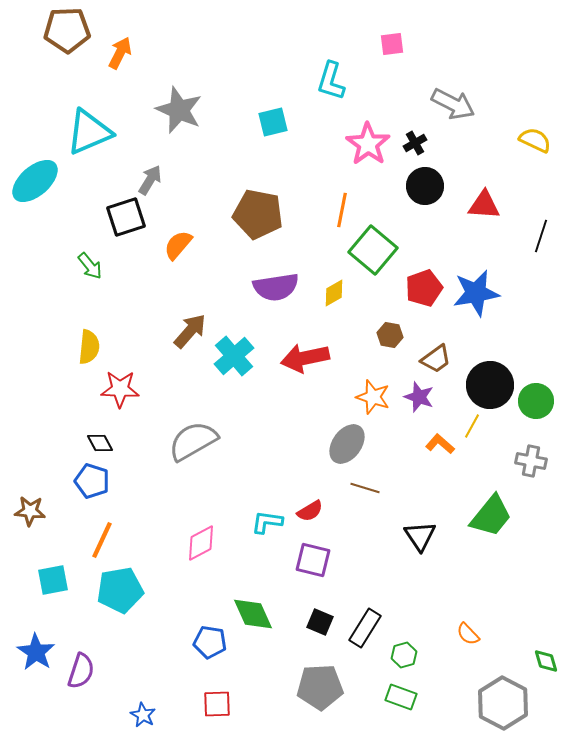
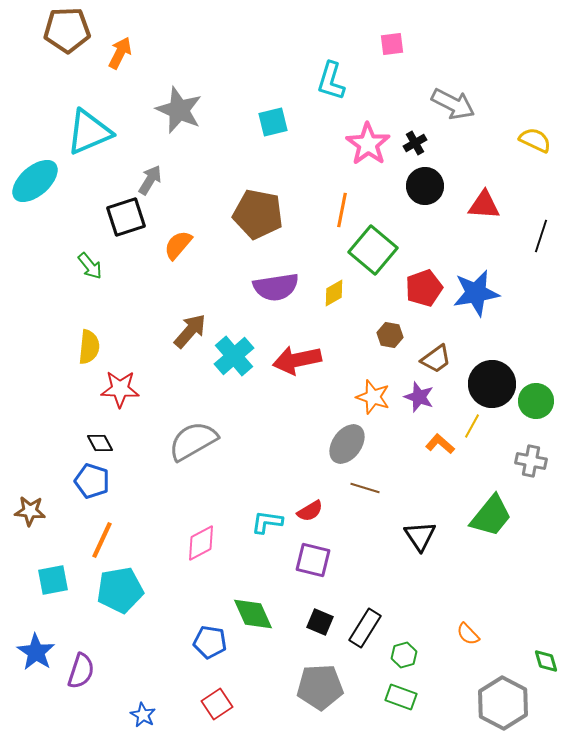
red arrow at (305, 358): moved 8 px left, 2 px down
black circle at (490, 385): moved 2 px right, 1 px up
red square at (217, 704): rotated 32 degrees counterclockwise
